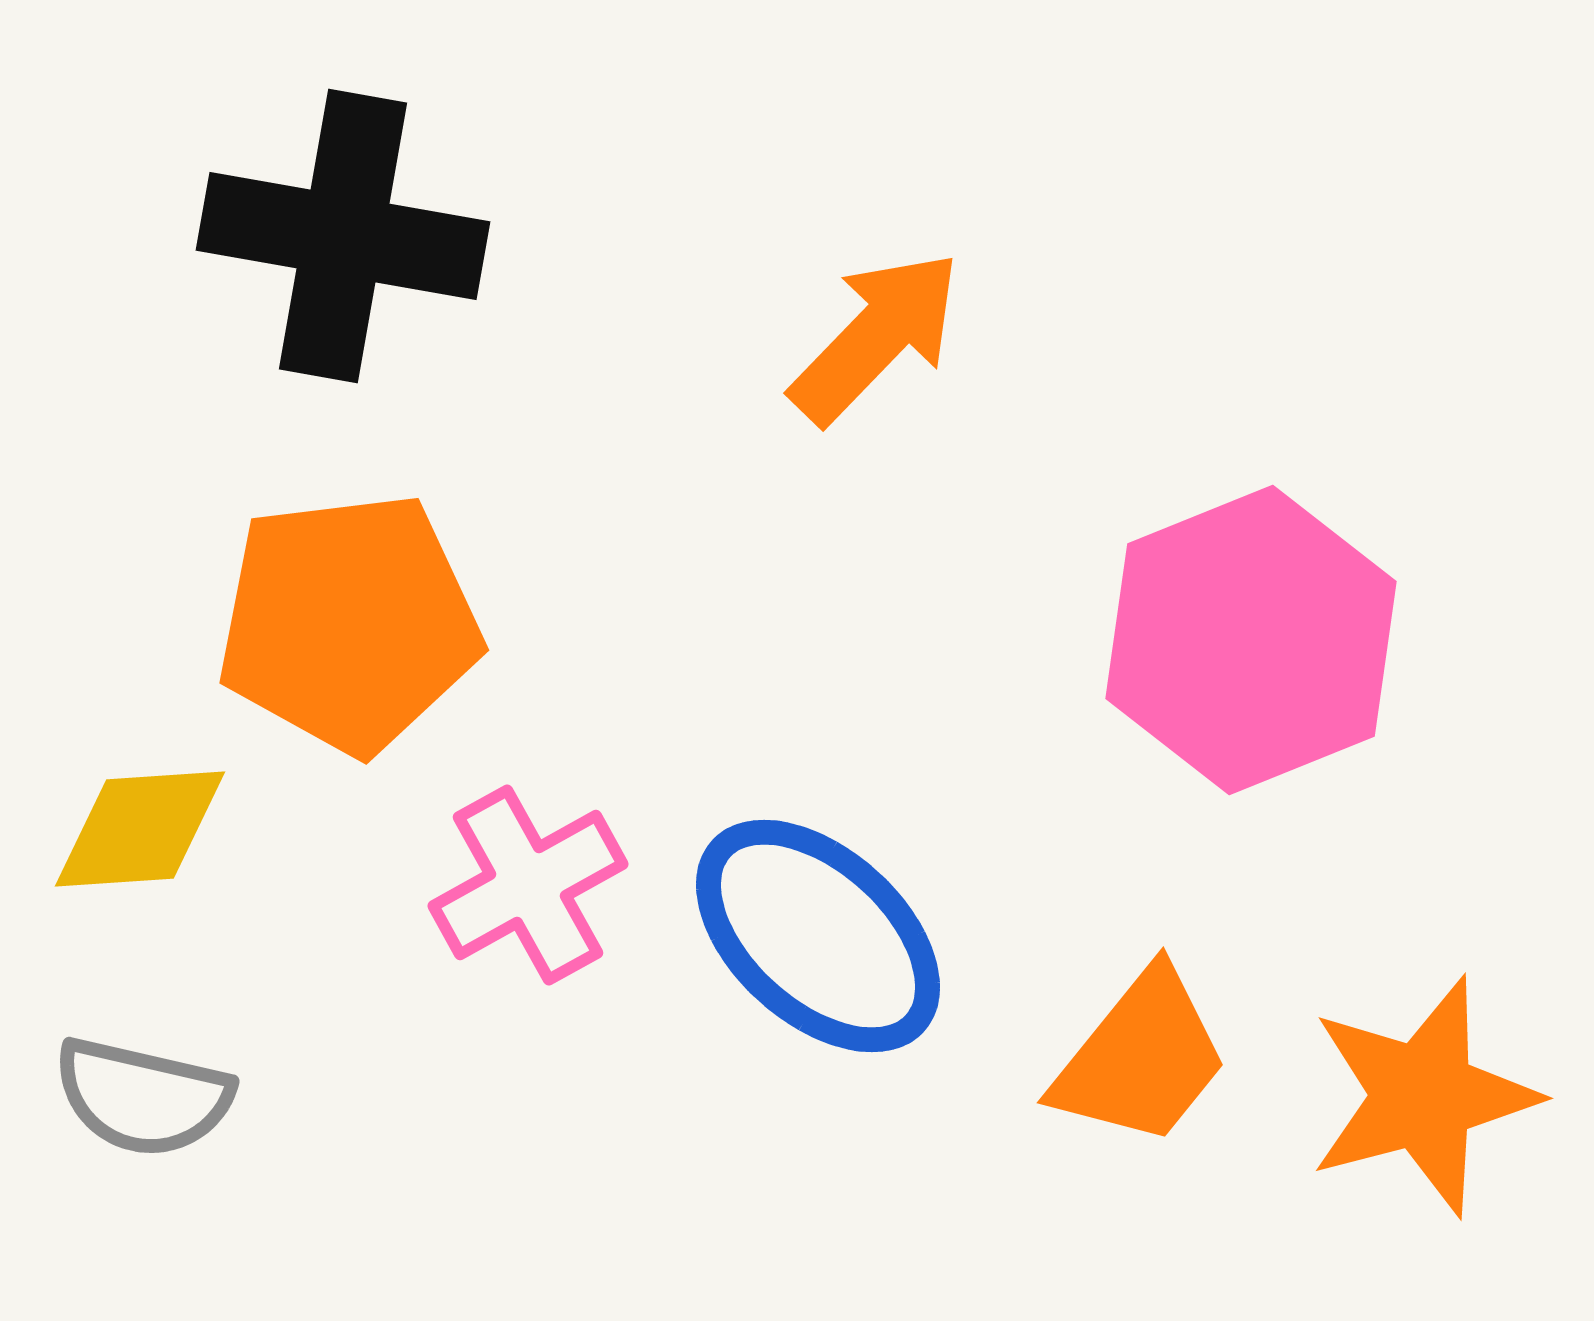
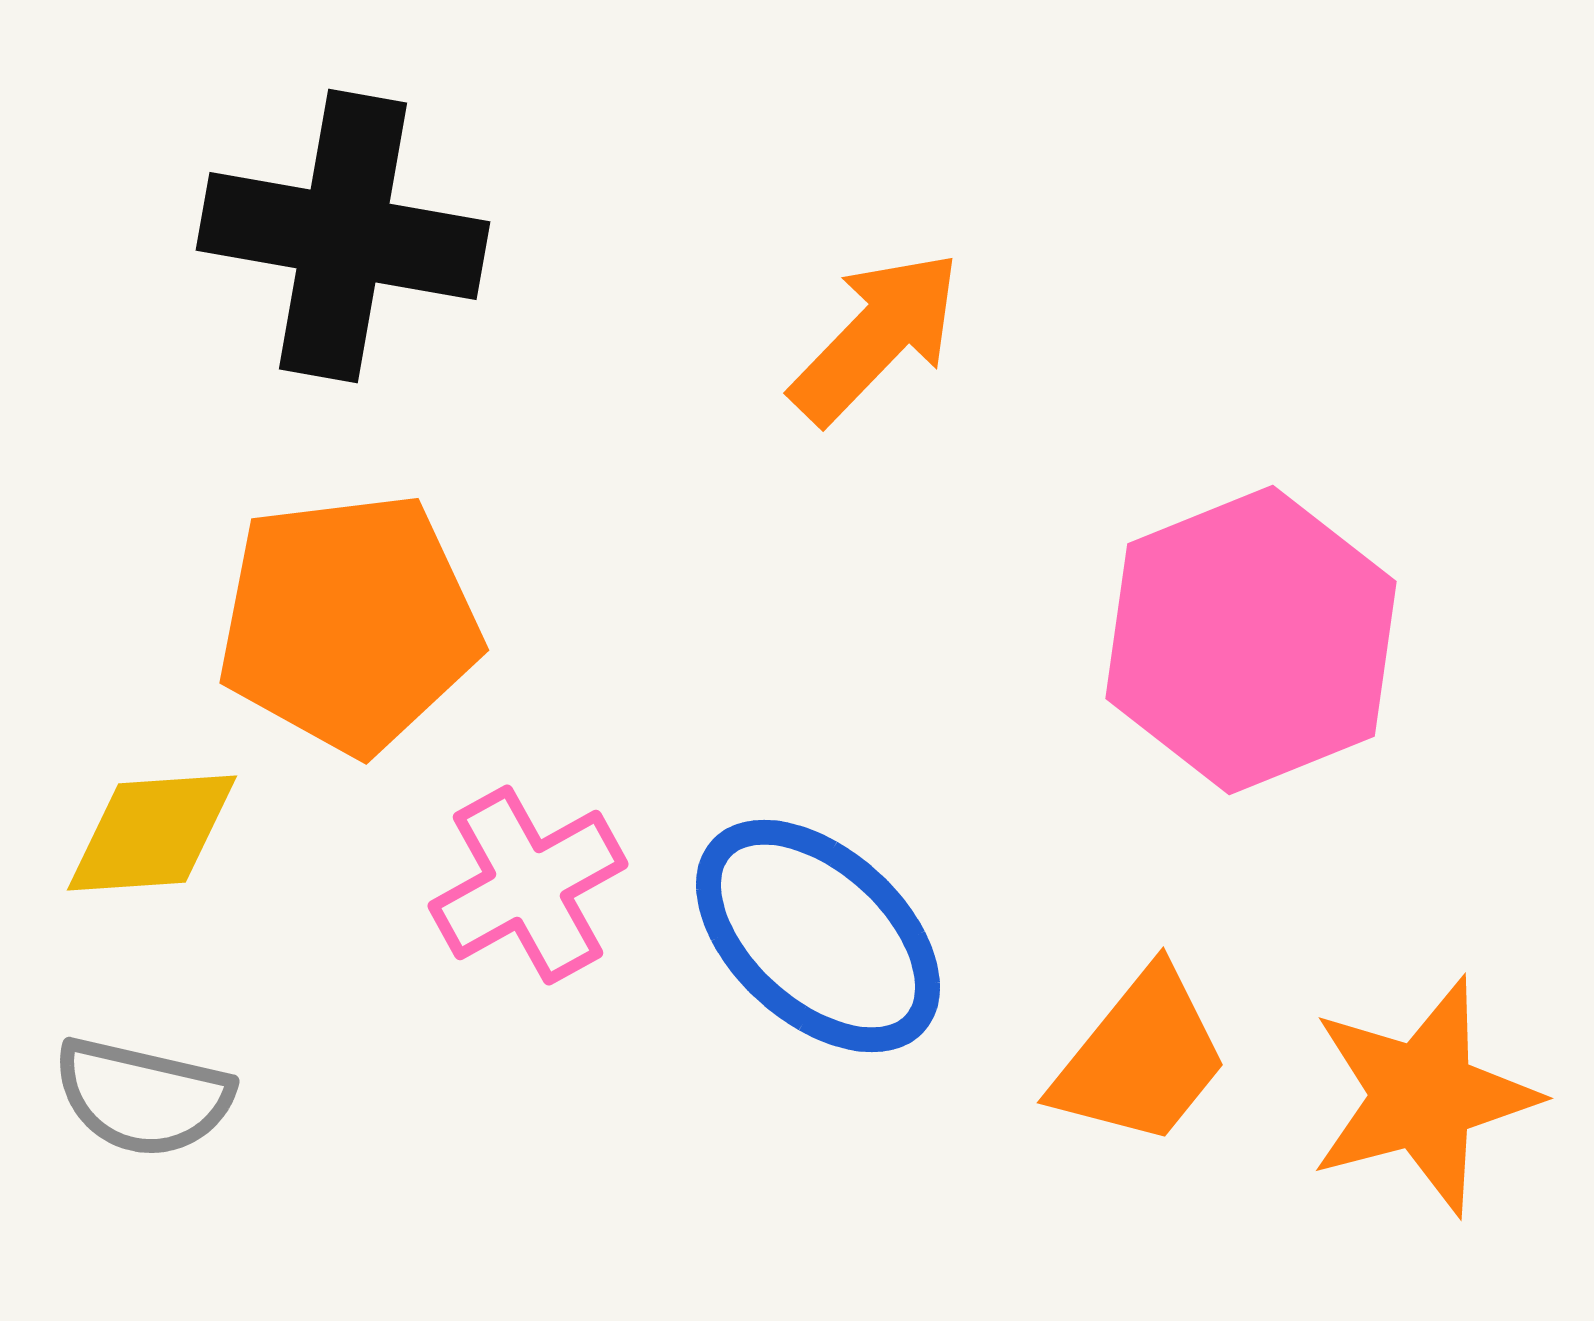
yellow diamond: moved 12 px right, 4 px down
